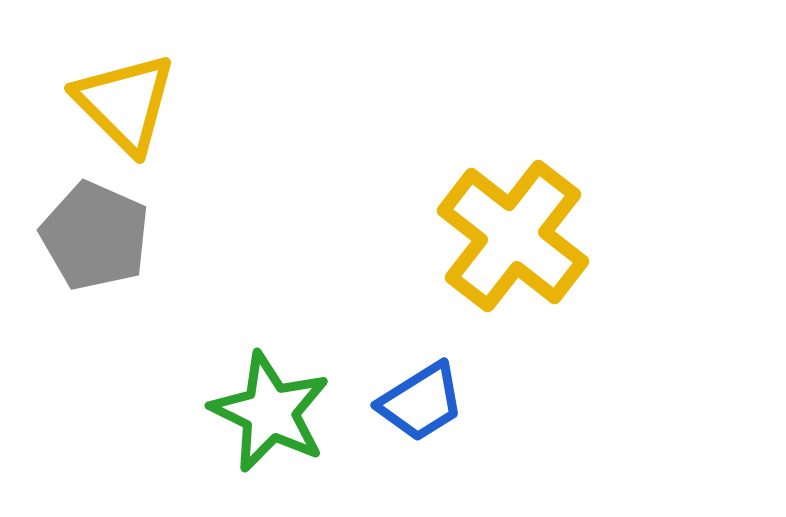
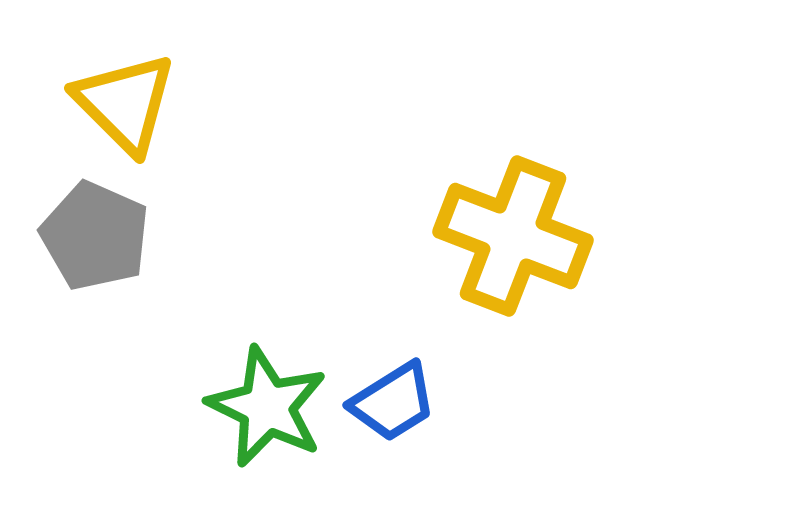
yellow cross: rotated 17 degrees counterclockwise
blue trapezoid: moved 28 px left
green star: moved 3 px left, 5 px up
